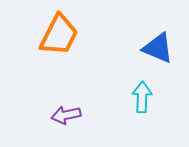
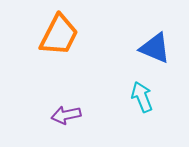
blue triangle: moved 3 px left
cyan arrow: rotated 24 degrees counterclockwise
